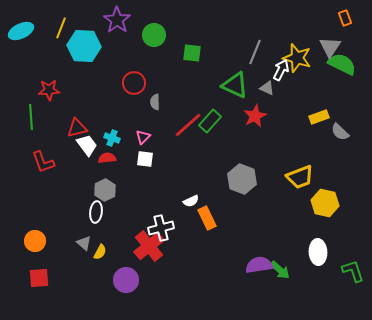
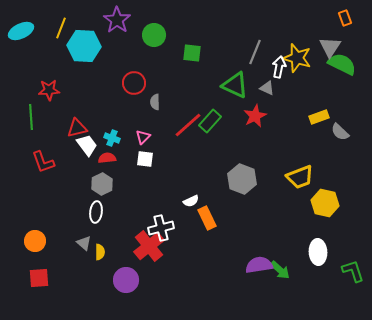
white arrow at (281, 70): moved 2 px left, 3 px up; rotated 15 degrees counterclockwise
gray hexagon at (105, 190): moved 3 px left, 6 px up
yellow semicircle at (100, 252): rotated 28 degrees counterclockwise
